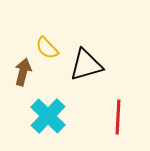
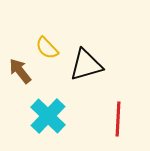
brown arrow: moved 3 px left, 1 px up; rotated 52 degrees counterclockwise
red line: moved 2 px down
